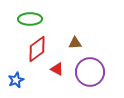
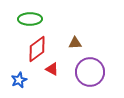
red triangle: moved 5 px left
blue star: moved 3 px right
